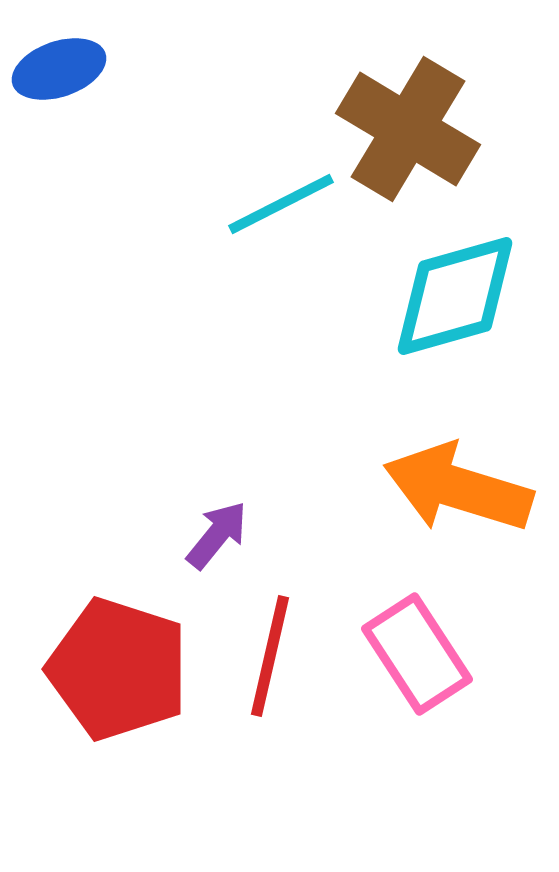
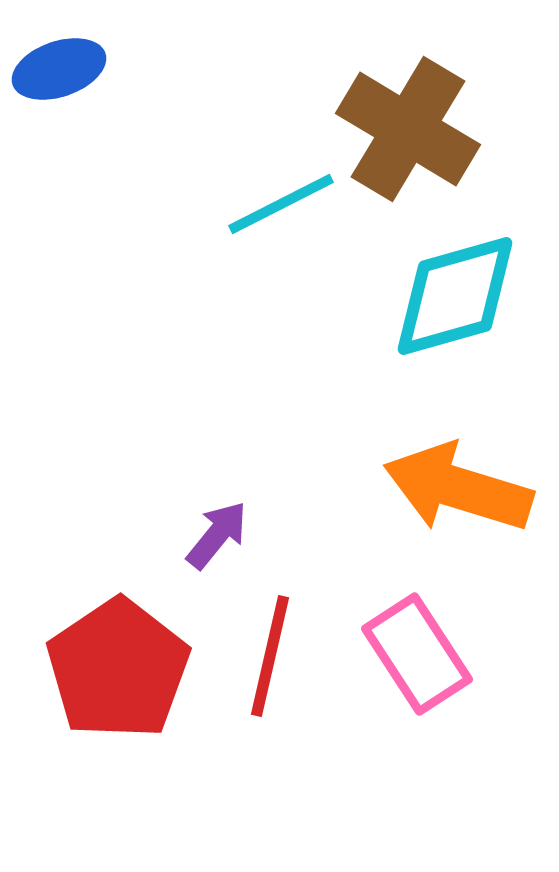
red pentagon: rotated 20 degrees clockwise
